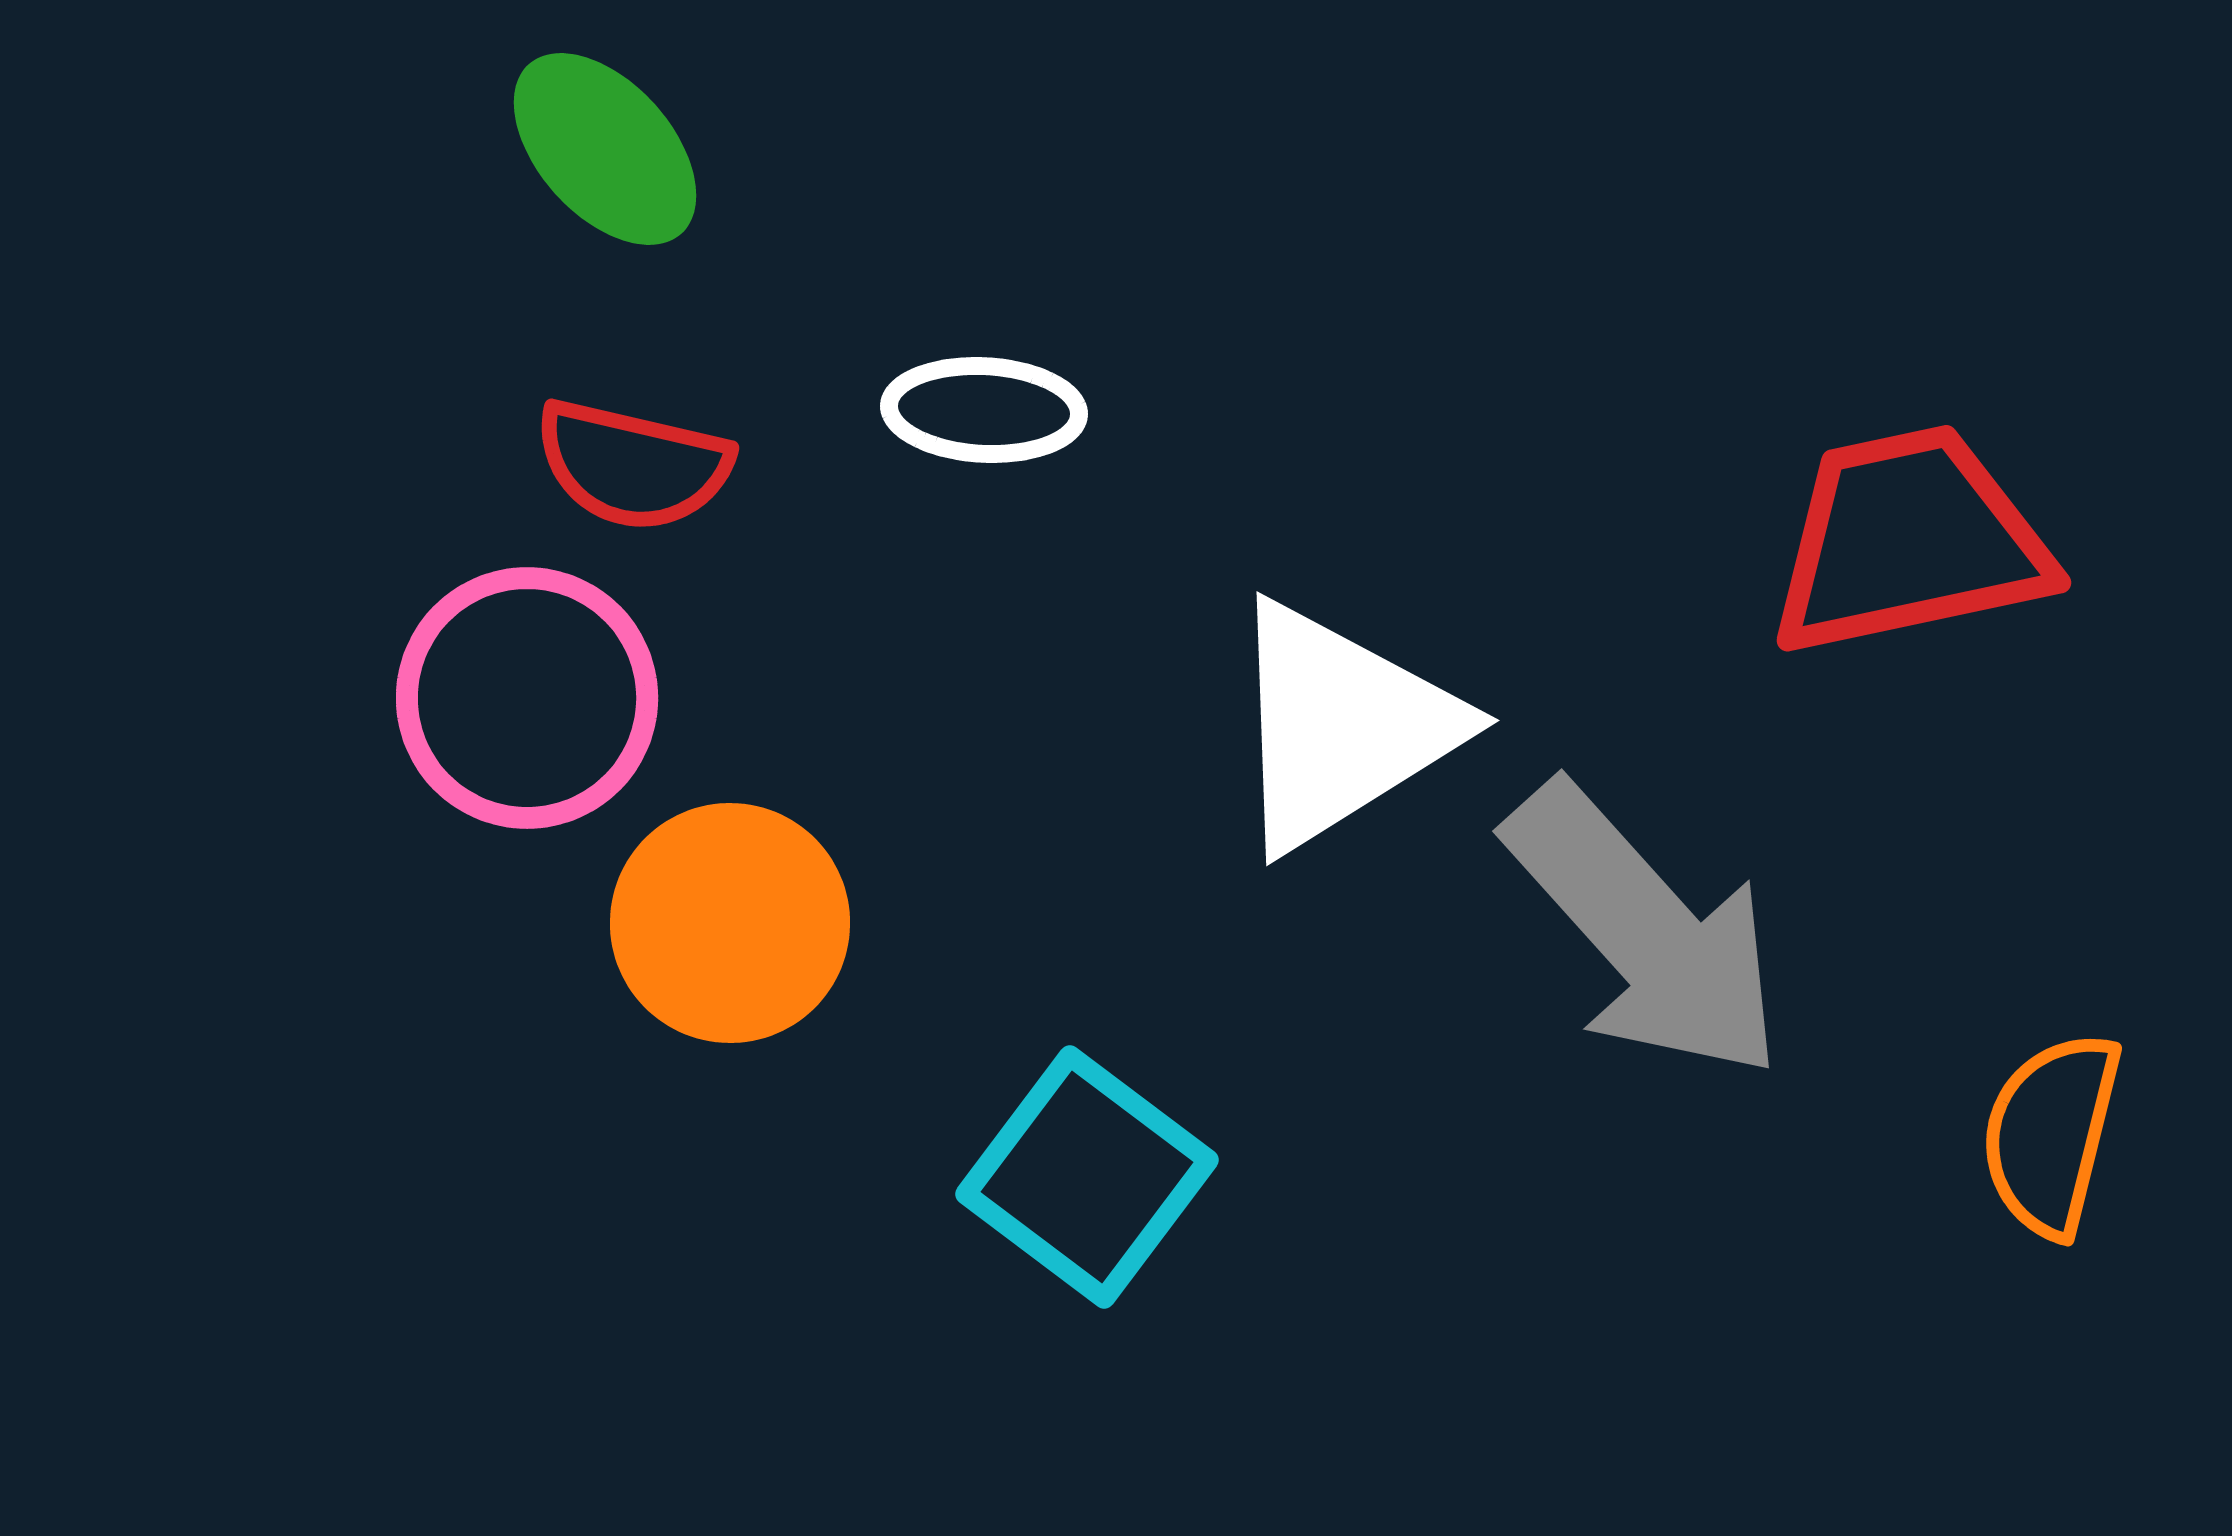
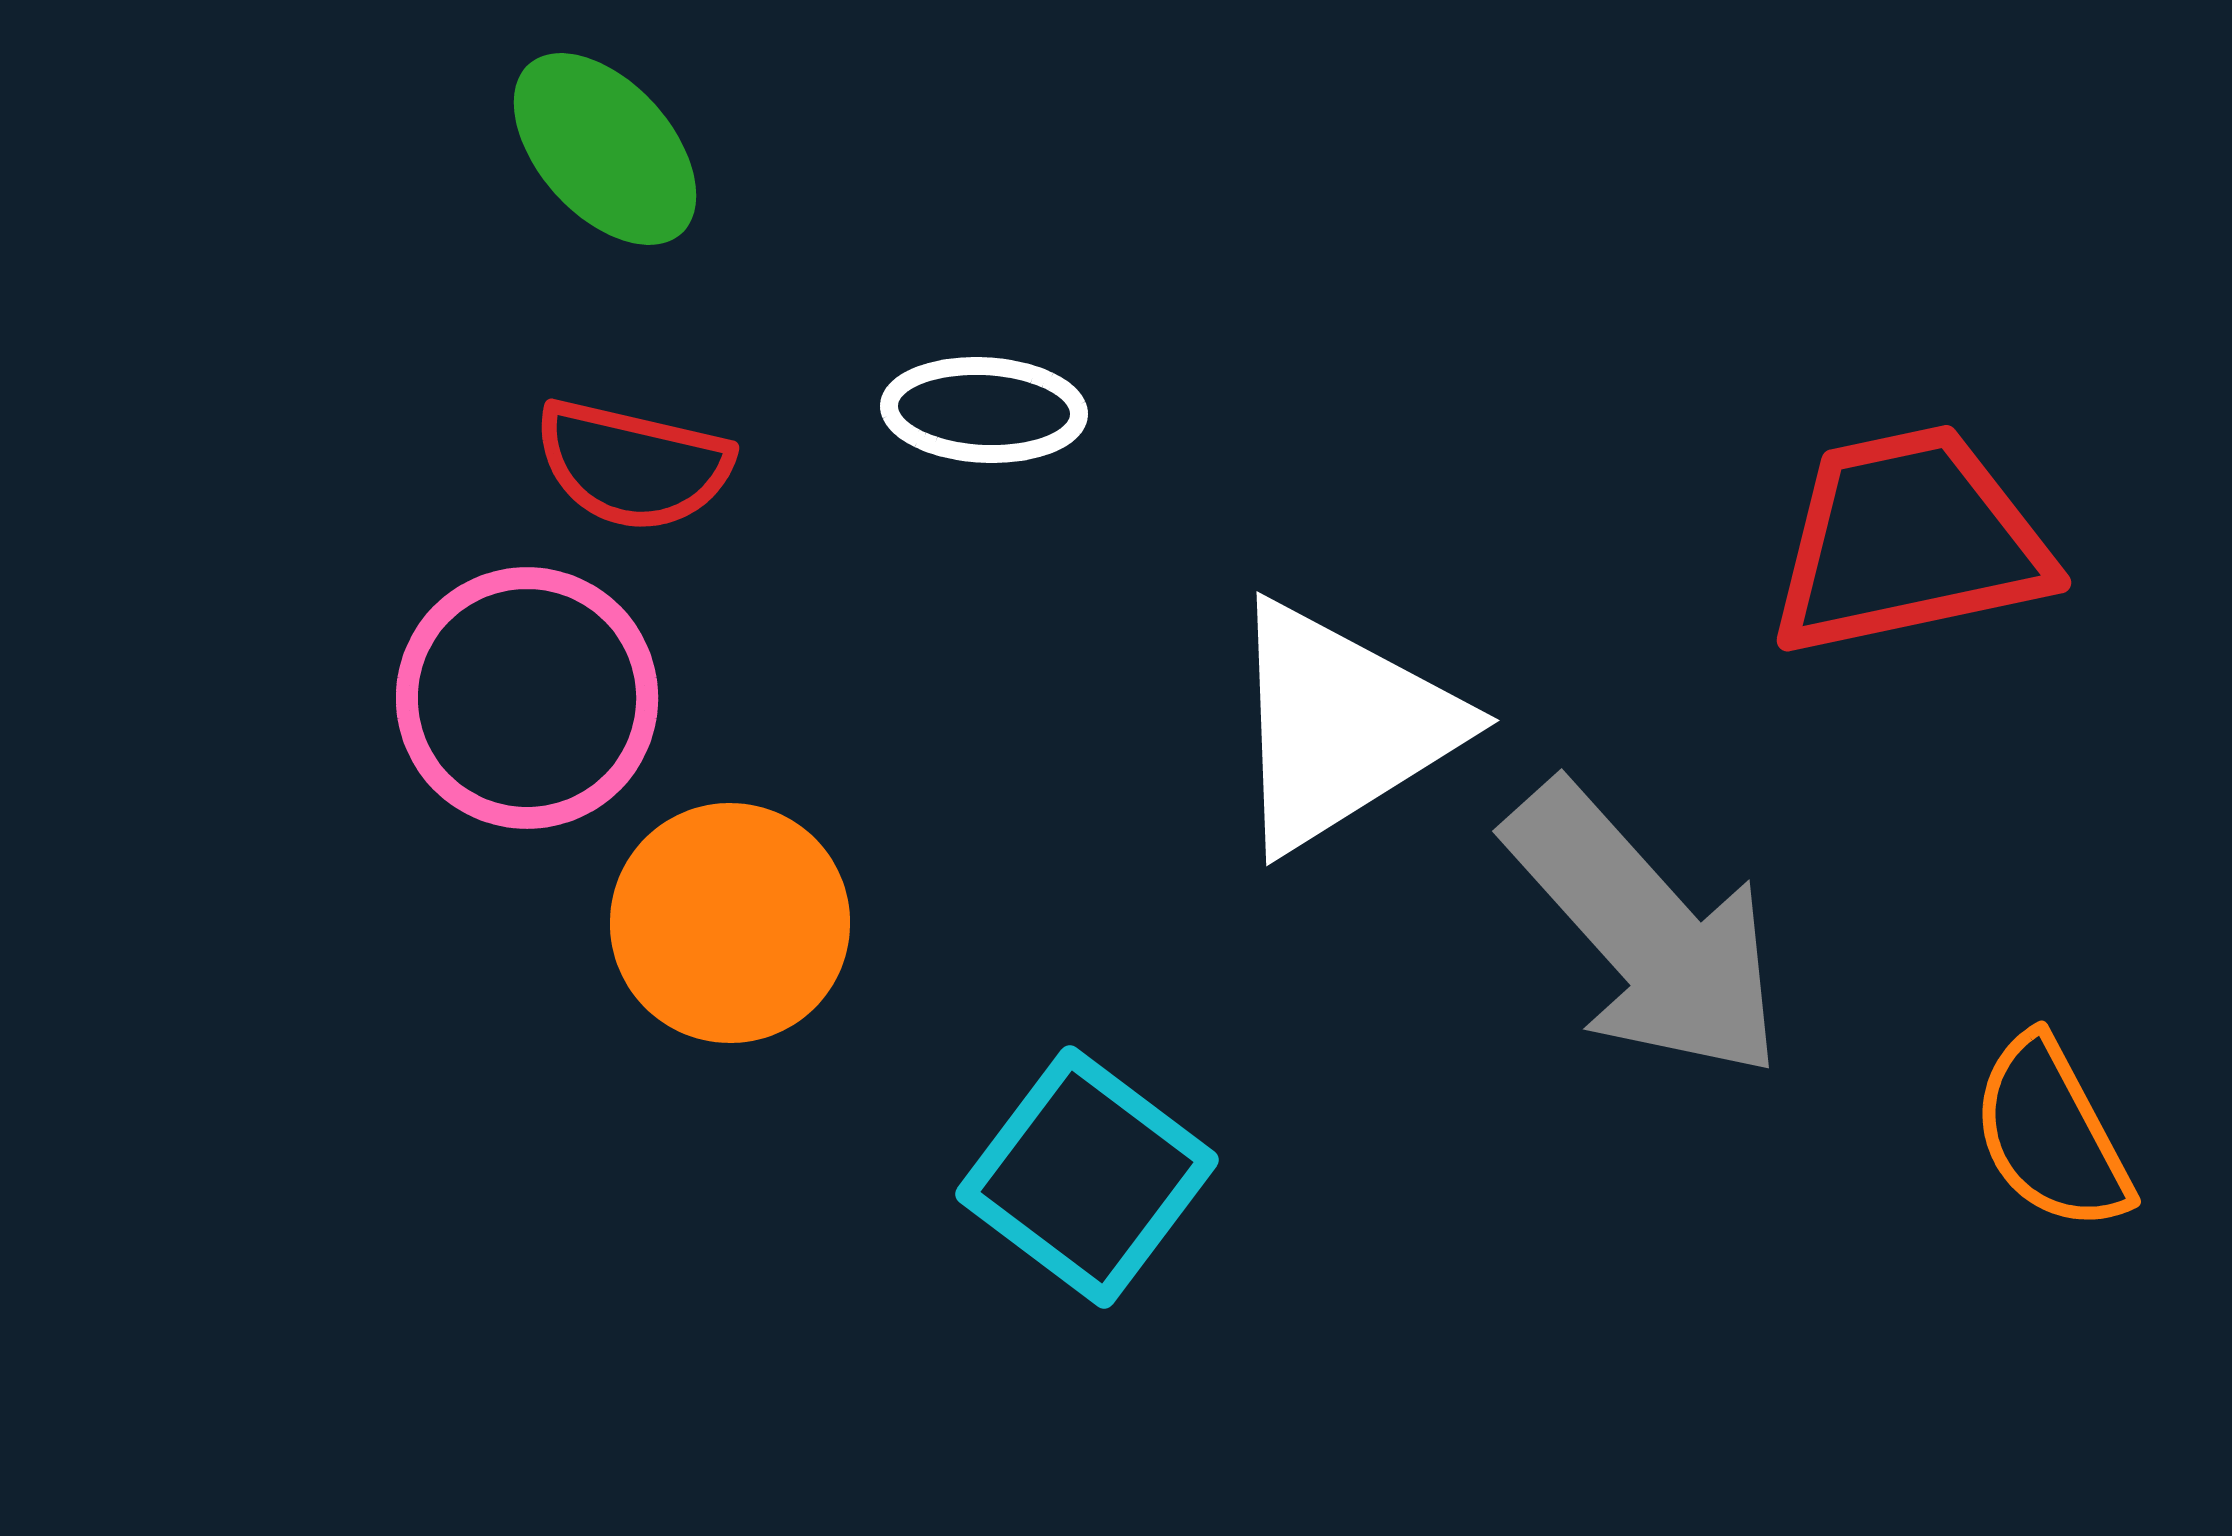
orange semicircle: rotated 42 degrees counterclockwise
